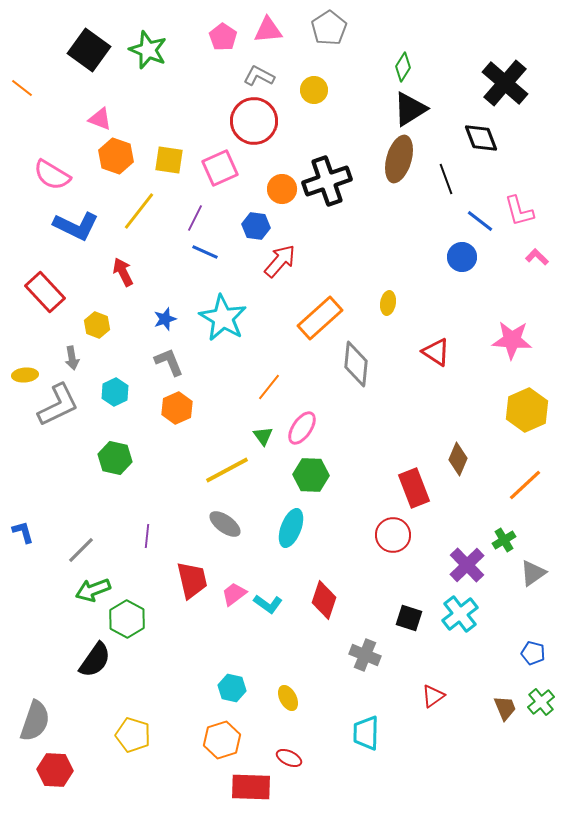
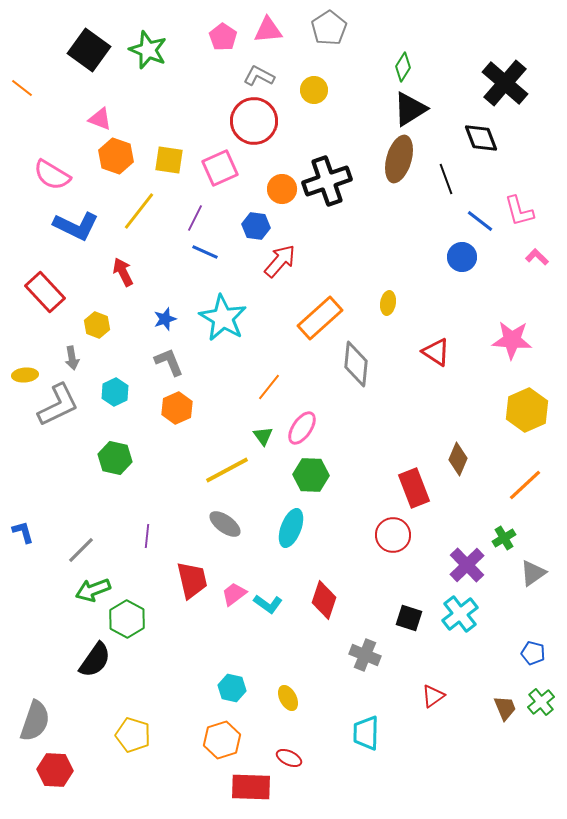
green cross at (504, 540): moved 2 px up
